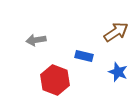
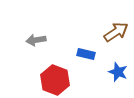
blue rectangle: moved 2 px right, 2 px up
